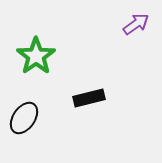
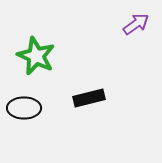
green star: rotated 12 degrees counterclockwise
black ellipse: moved 10 px up; rotated 56 degrees clockwise
